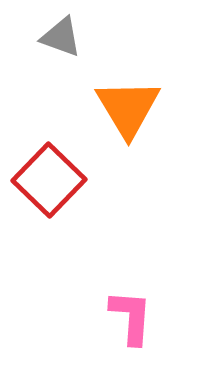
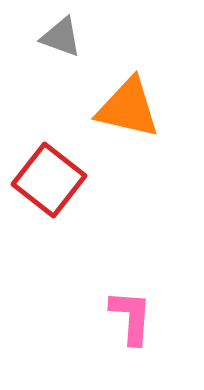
orange triangle: rotated 46 degrees counterclockwise
red square: rotated 6 degrees counterclockwise
